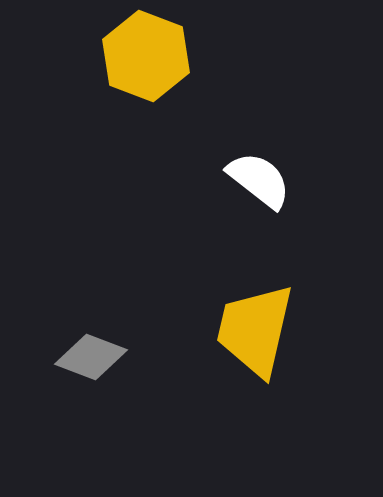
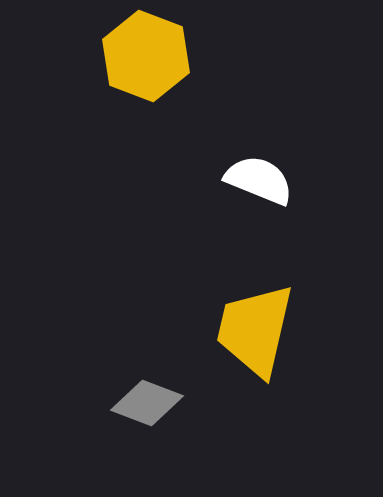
white semicircle: rotated 16 degrees counterclockwise
gray diamond: moved 56 px right, 46 px down
